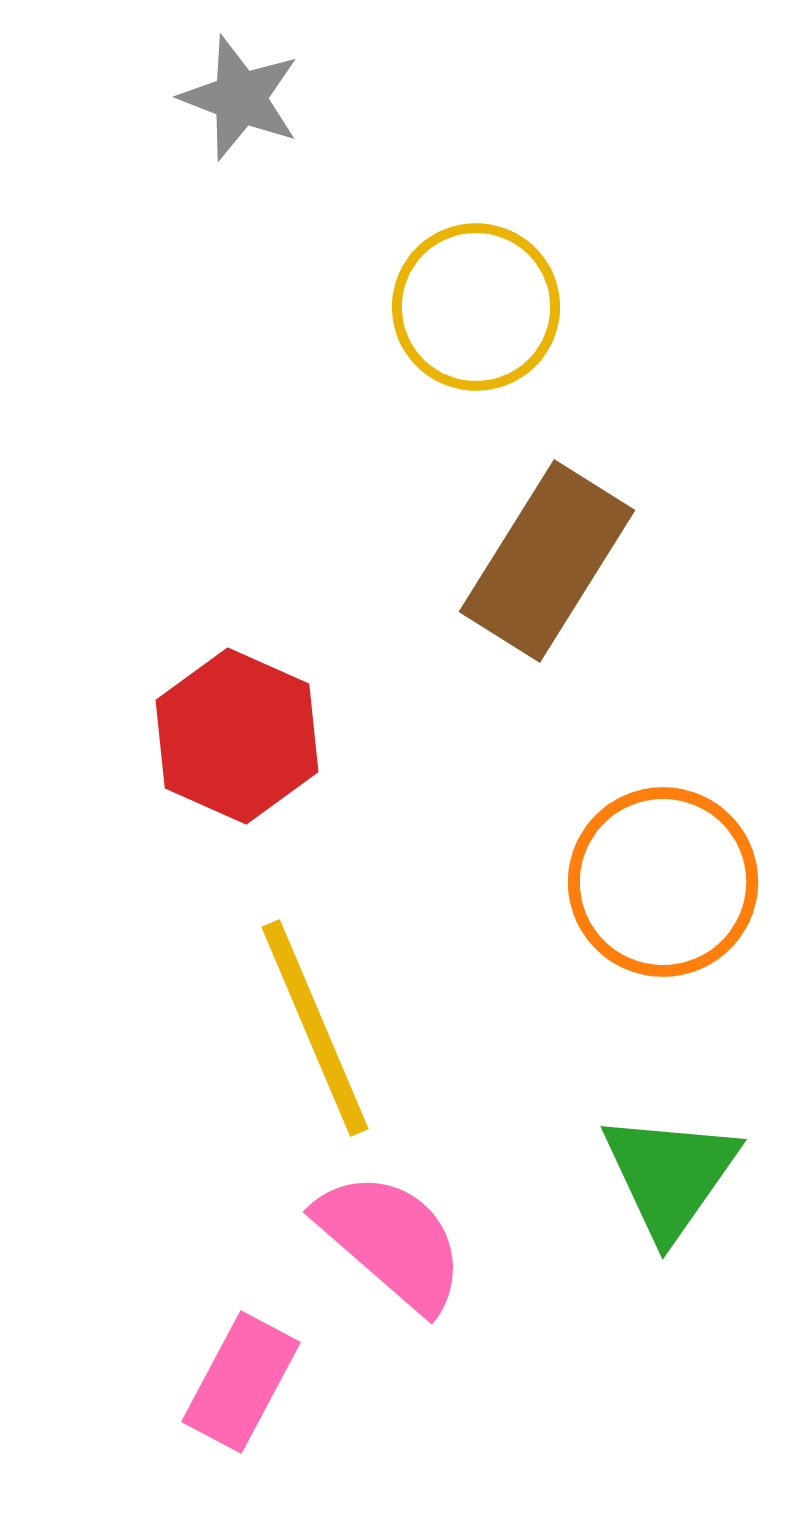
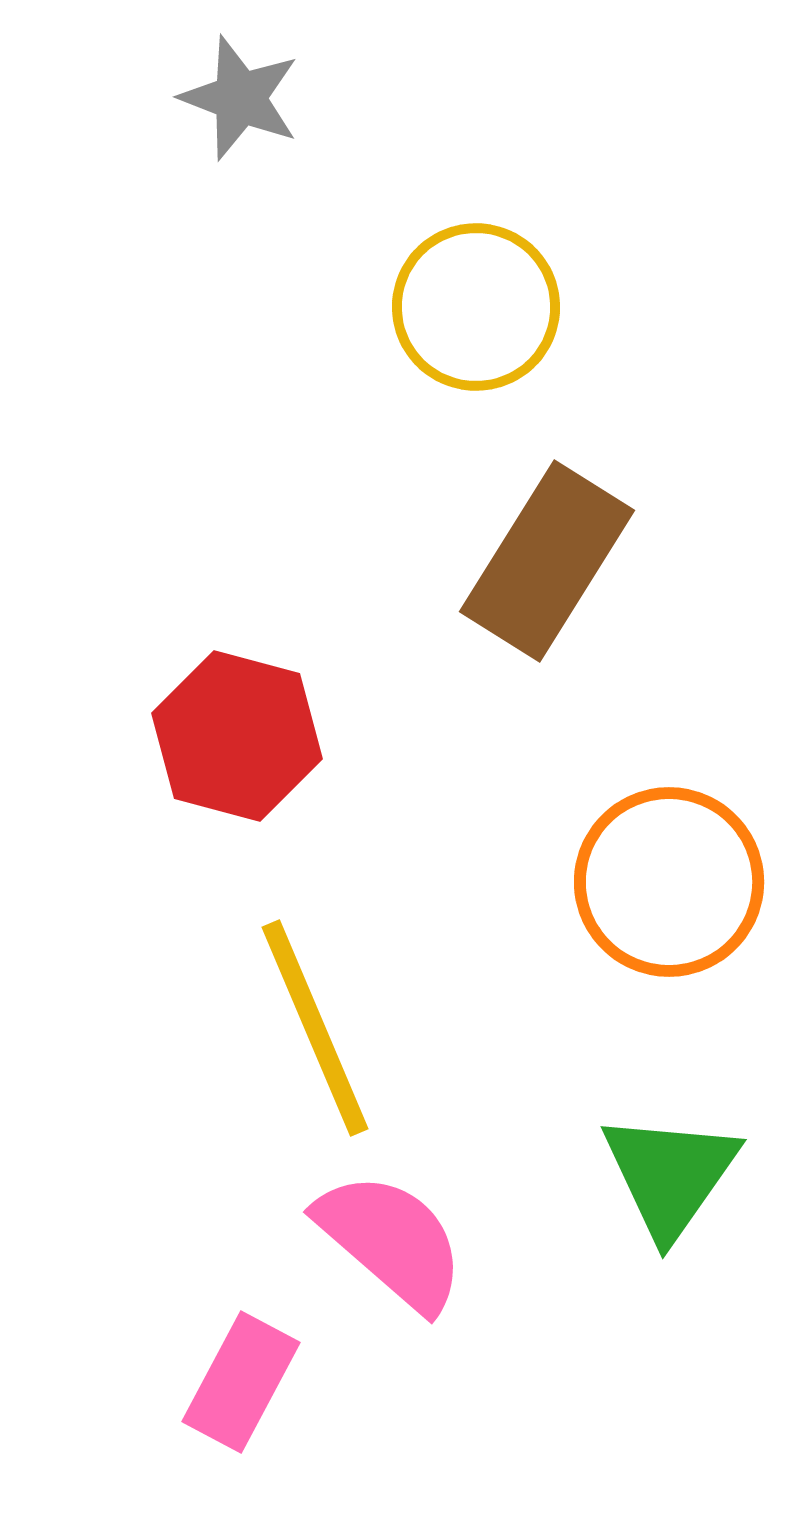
red hexagon: rotated 9 degrees counterclockwise
orange circle: moved 6 px right
